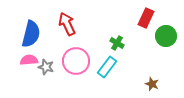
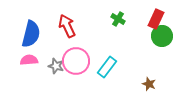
red rectangle: moved 10 px right, 1 px down
red arrow: moved 2 px down
green circle: moved 4 px left
green cross: moved 1 px right, 24 px up
gray star: moved 10 px right, 1 px up
brown star: moved 3 px left
